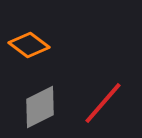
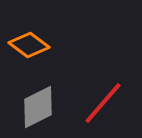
gray diamond: moved 2 px left
